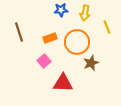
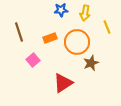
pink square: moved 11 px left, 1 px up
red triangle: rotated 35 degrees counterclockwise
